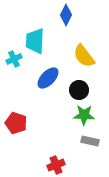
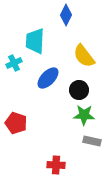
cyan cross: moved 4 px down
gray rectangle: moved 2 px right
red cross: rotated 24 degrees clockwise
